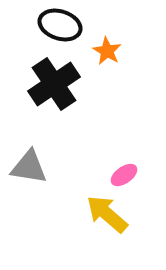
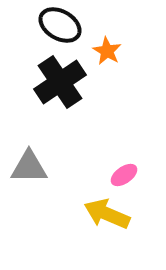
black ellipse: rotated 12 degrees clockwise
black cross: moved 6 px right, 2 px up
gray triangle: rotated 9 degrees counterclockwise
yellow arrow: rotated 18 degrees counterclockwise
